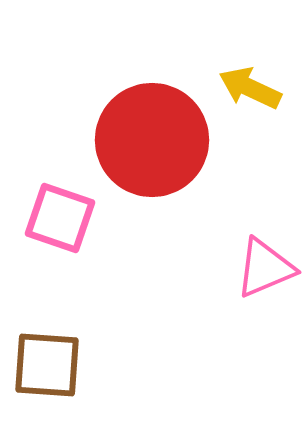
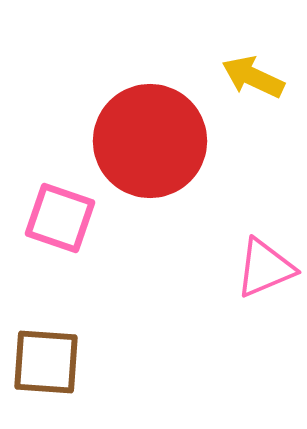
yellow arrow: moved 3 px right, 11 px up
red circle: moved 2 px left, 1 px down
brown square: moved 1 px left, 3 px up
